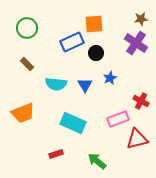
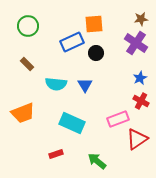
green circle: moved 1 px right, 2 px up
blue star: moved 30 px right
cyan rectangle: moved 1 px left
red triangle: rotated 20 degrees counterclockwise
